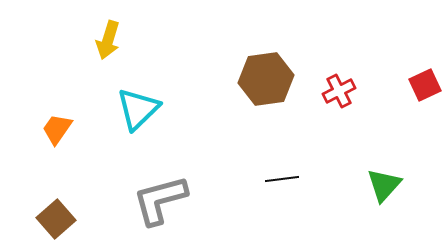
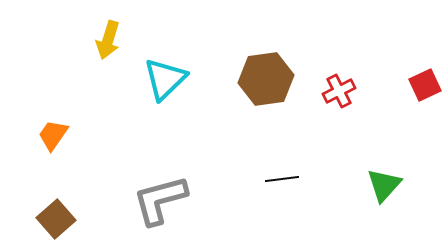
cyan triangle: moved 27 px right, 30 px up
orange trapezoid: moved 4 px left, 6 px down
